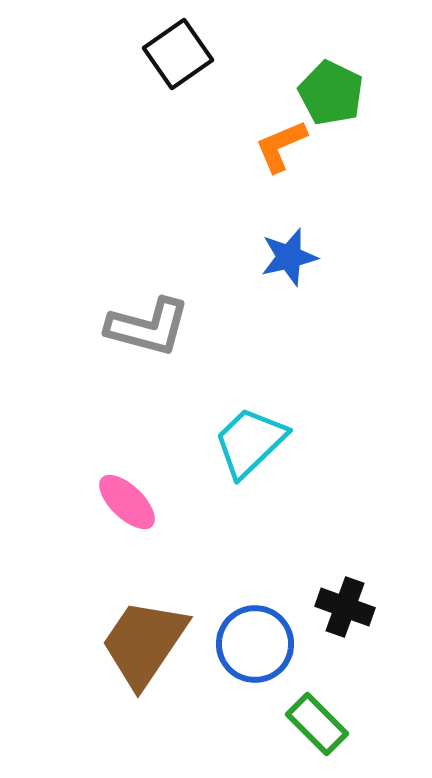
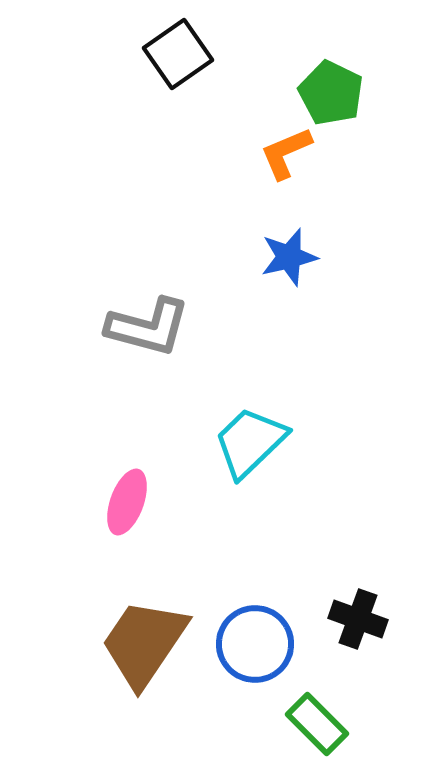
orange L-shape: moved 5 px right, 7 px down
pink ellipse: rotated 66 degrees clockwise
black cross: moved 13 px right, 12 px down
